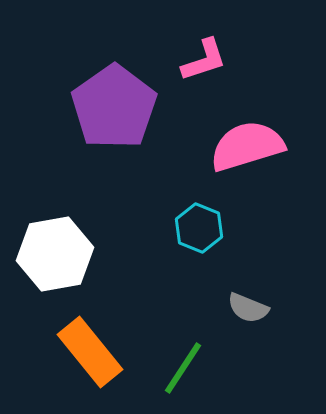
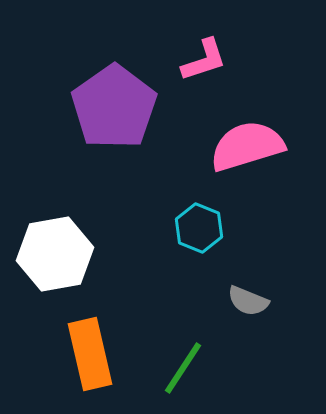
gray semicircle: moved 7 px up
orange rectangle: moved 2 px down; rotated 26 degrees clockwise
